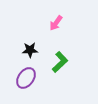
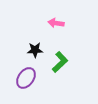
pink arrow: rotated 63 degrees clockwise
black star: moved 5 px right
